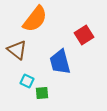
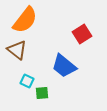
orange semicircle: moved 10 px left, 1 px down
red square: moved 2 px left, 1 px up
blue trapezoid: moved 4 px right, 4 px down; rotated 36 degrees counterclockwise
